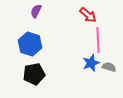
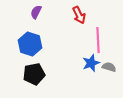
purple semicircle: moved 1 px down
red arrow: moved 9 px left; rotated 24 degrees clockwise
